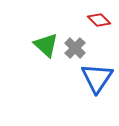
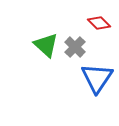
red diamond: moved 3 px down
gray cross: moved 1 px up
